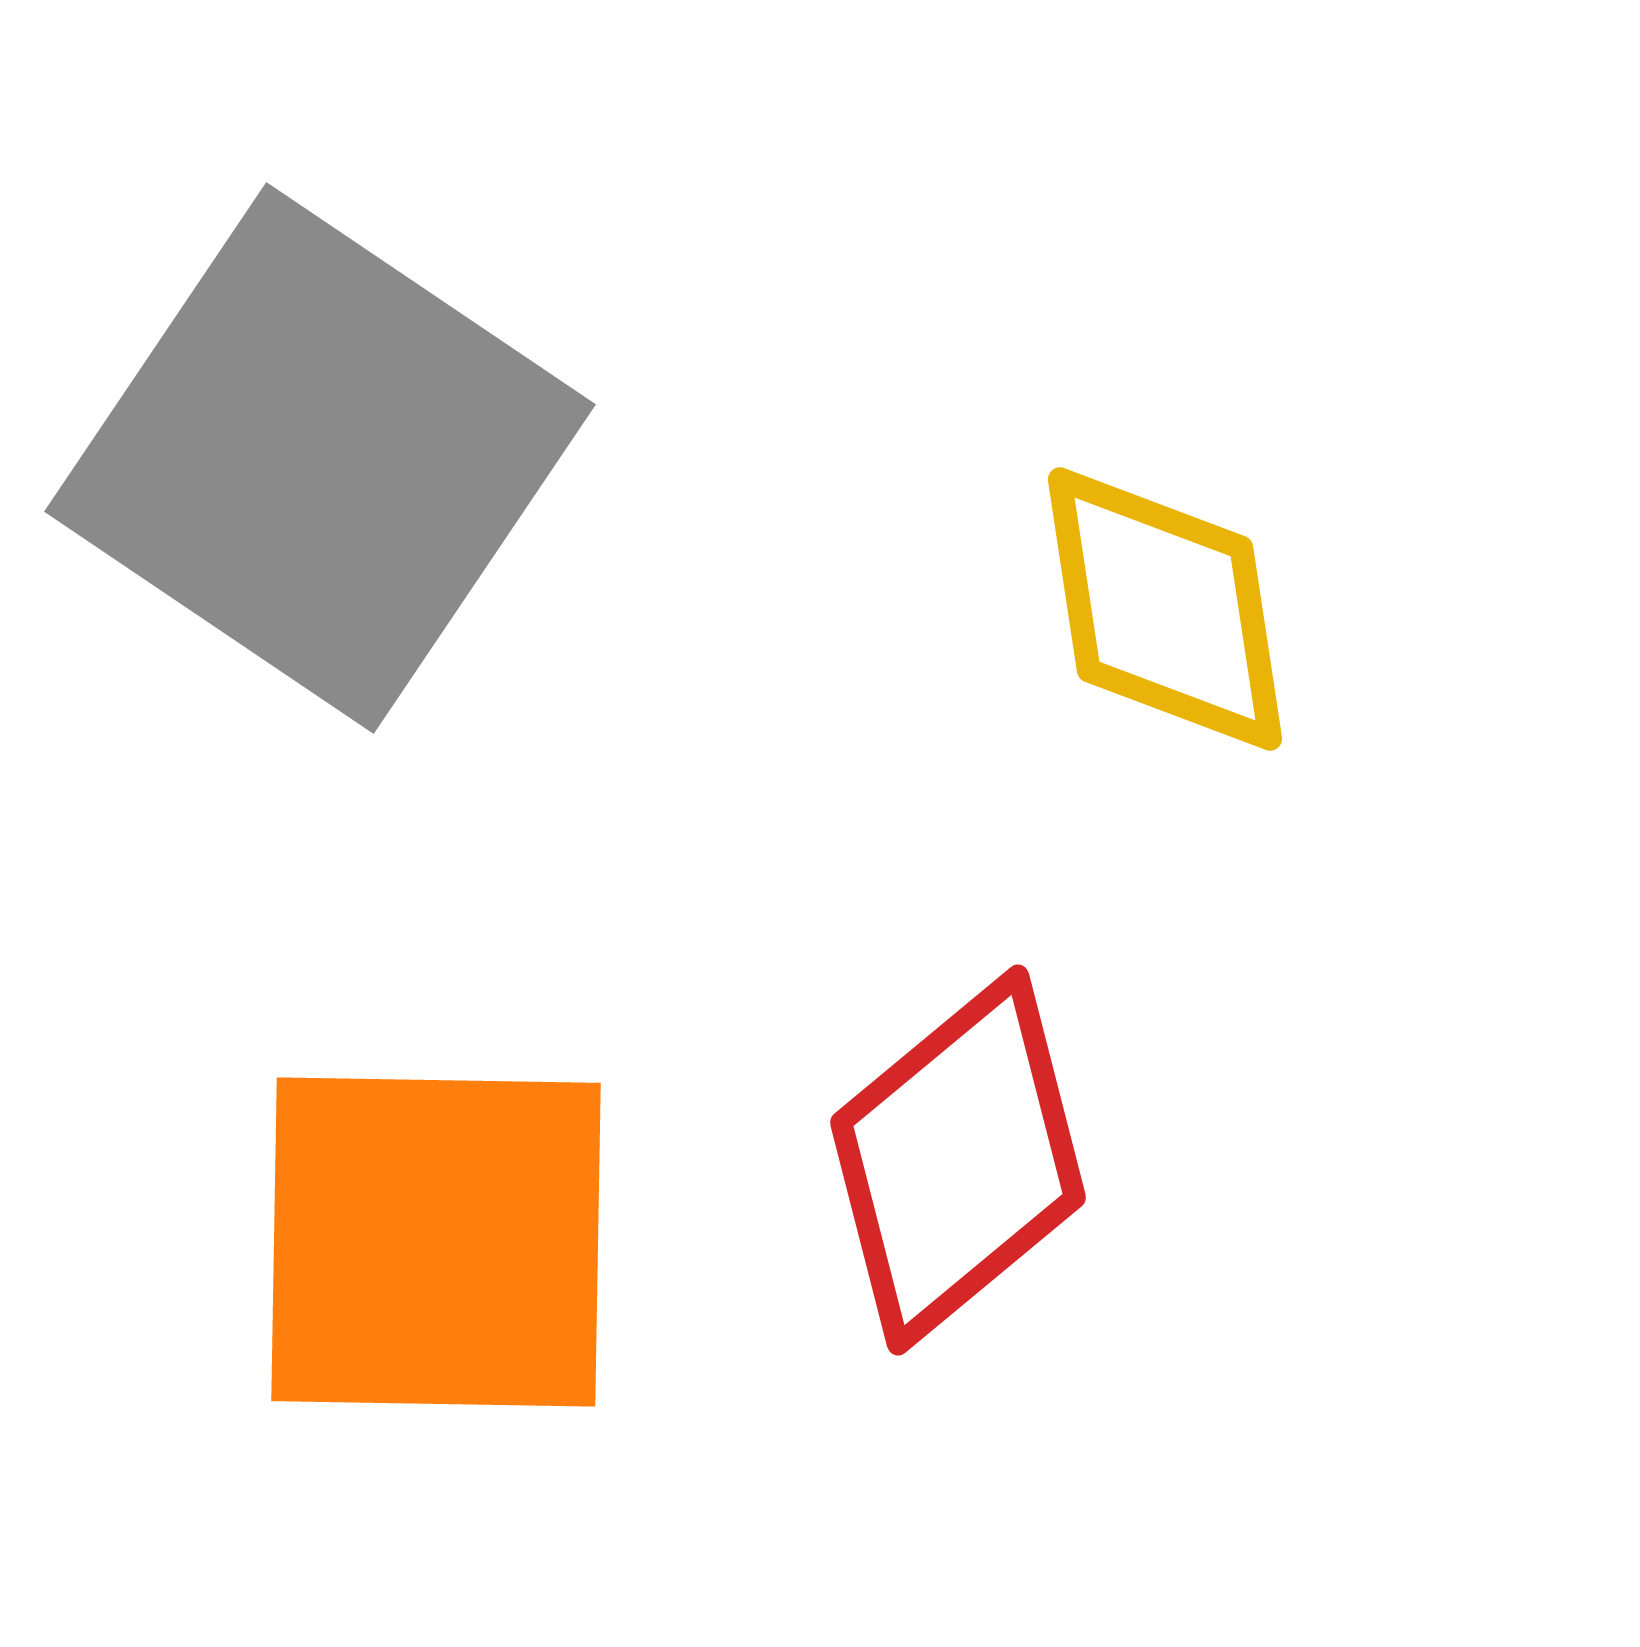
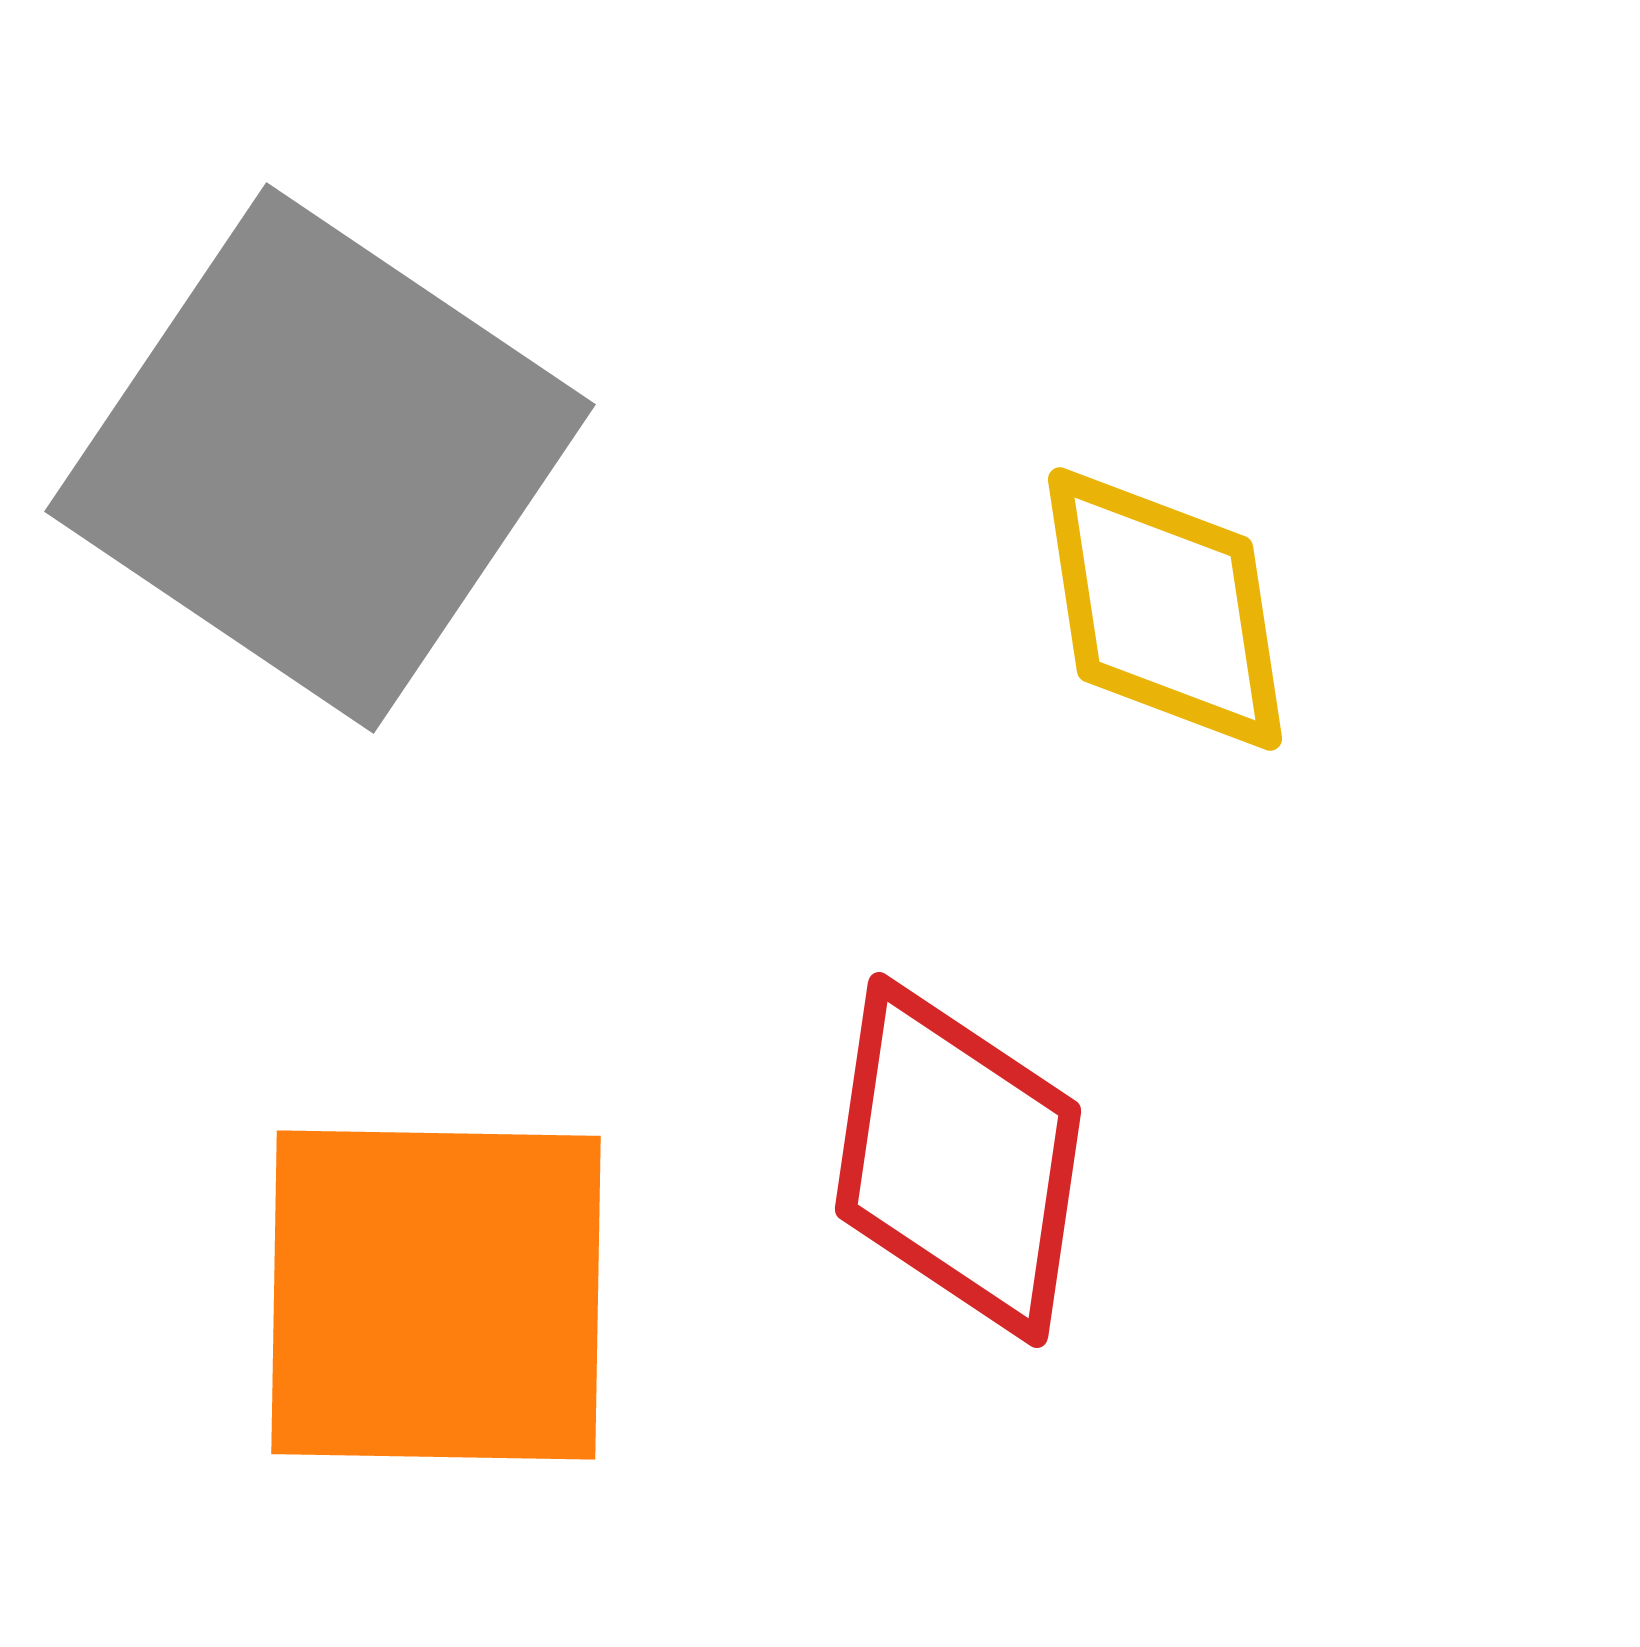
red diamond: rotated 42 degrees counterclockwise
orange square: moved 53 px down
